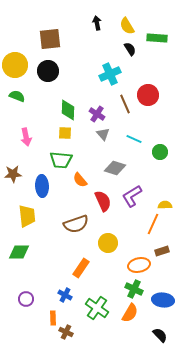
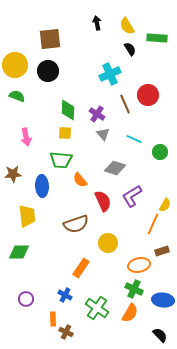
yellow semicircle at (165, 205): rotated 120 degrees clockwise
orange rectangle at (53, 318): moved 1 px down
